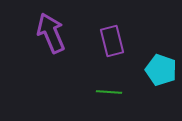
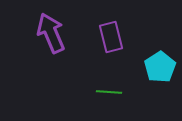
purple rectangle: moved 1 px left, 4 px up
cyan pentagon: moved 1 px left, 3 px up; rotated 20 degrees clockwise
